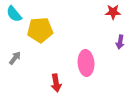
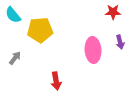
cyan semicircle: moved 1 px left, 1 px down
purple arrow: rotated 24 degrees counterclockwise
pink ellipse: moved 7 px right, 13 px up
red arrow: moved 2 px up
